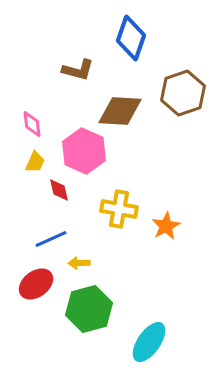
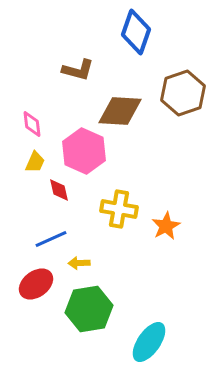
blue diamond: moved 5 px right, 6 px up
green hexagon: rotated 6 degrees clockwise
